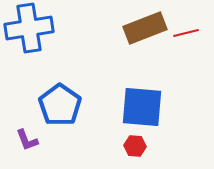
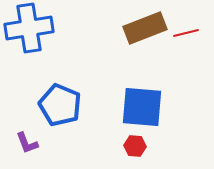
blue pentagon: rotated 12 degrees counterclockwise
purple L-shape: moved 3 px down
